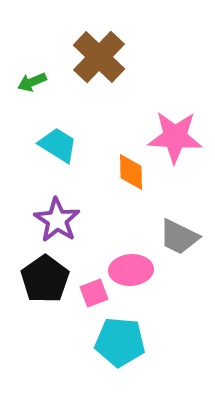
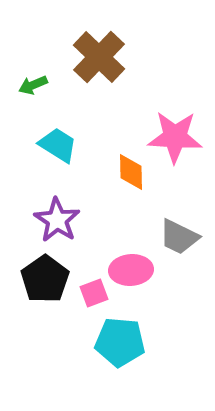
green arrow: moved 1 px right, 3 px down
